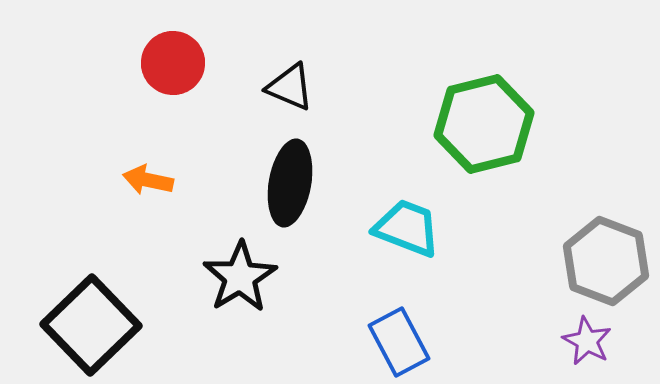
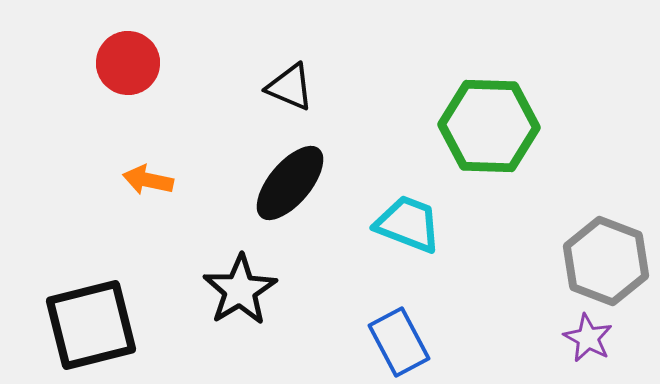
red circle: moved 45 px left
green hexagon: moved 5 px right, 2 px down; rotated 16 degrees clockwise
black ellipse: rotated 30 degrees clockwise
cyan trapezoid: moved 1 px right, 4 px up
black star: moved 13 px down
black square: rotated 30 degrees clockwise
purple star: moved 1 px right, 3 px up
